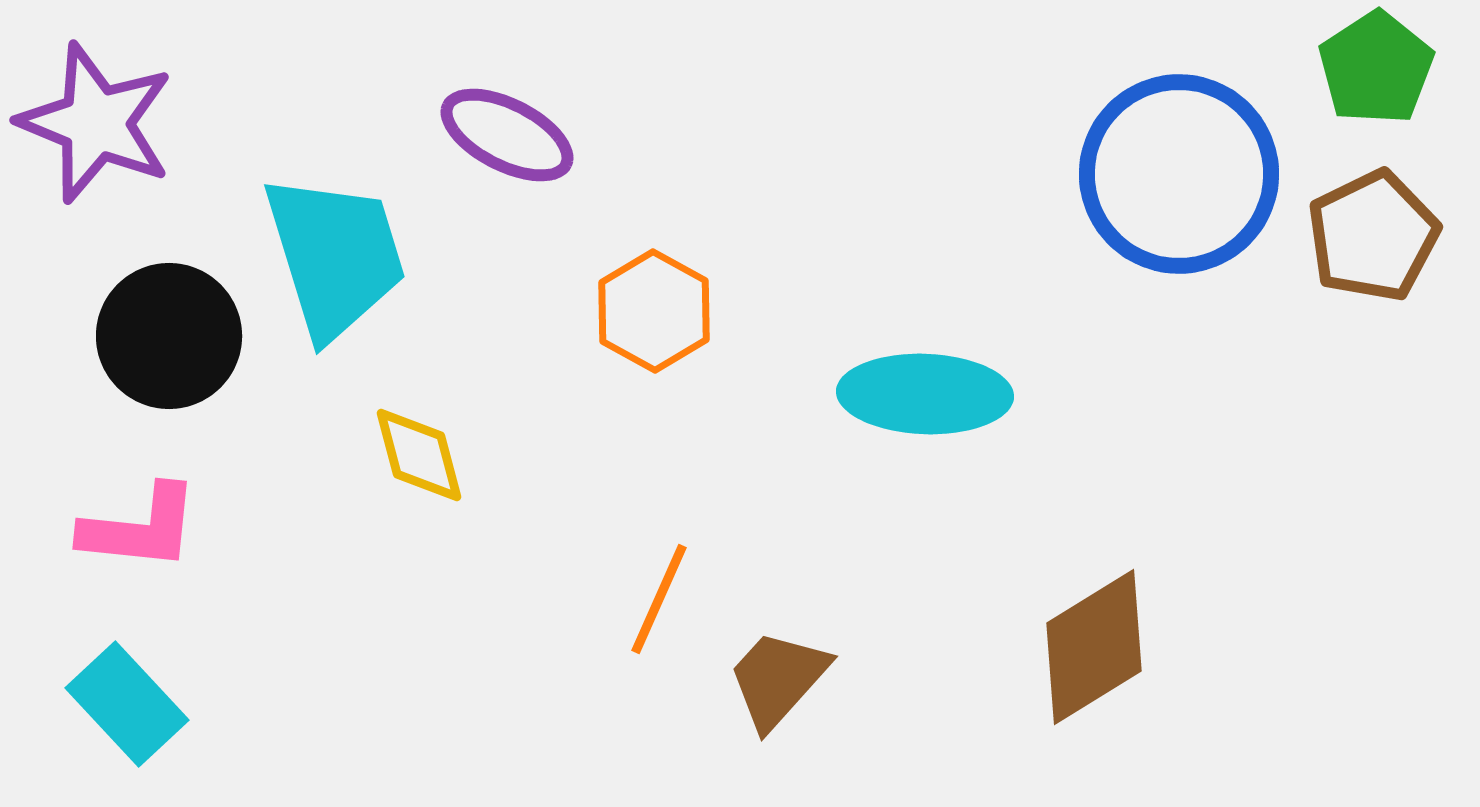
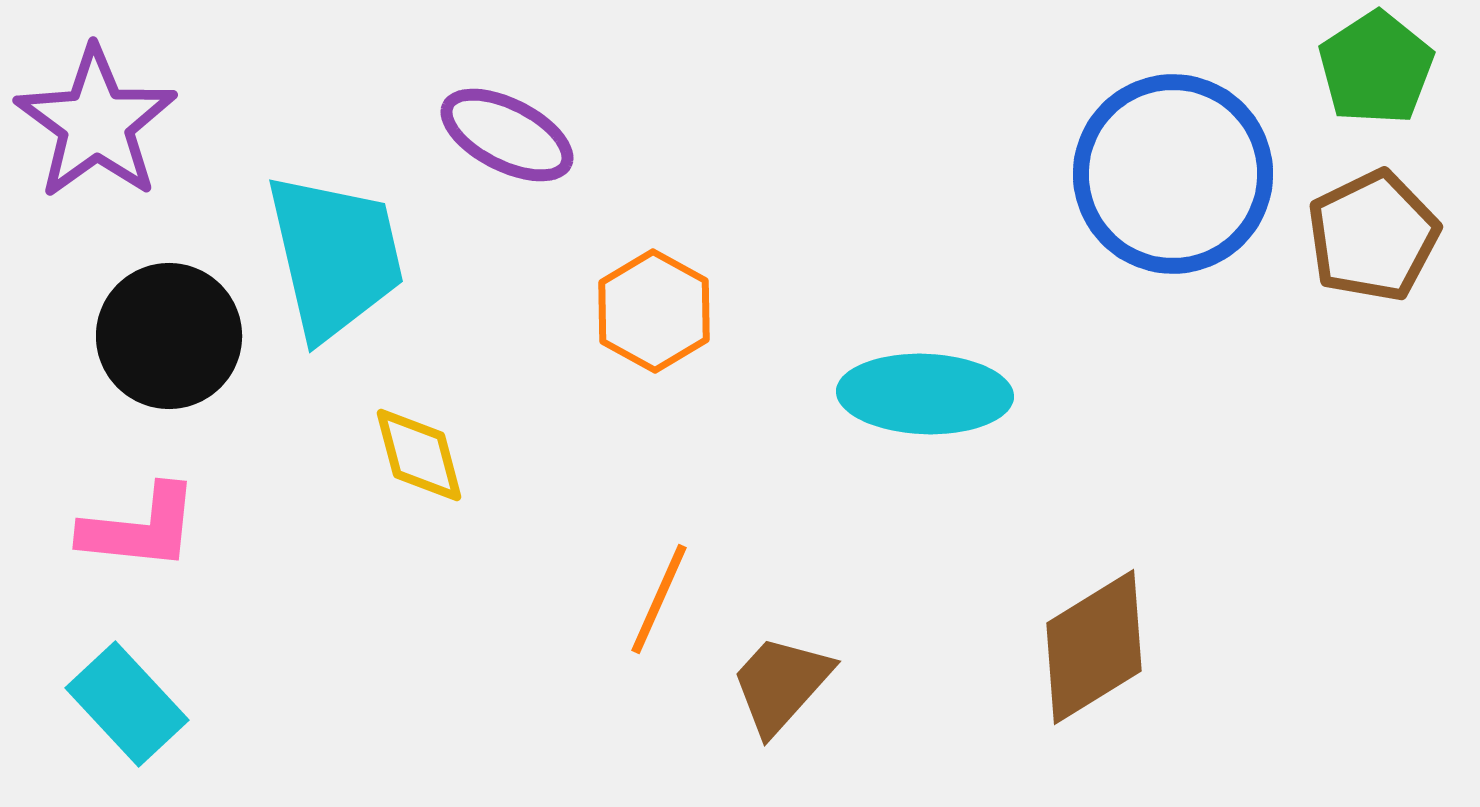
purple star: rotated 14 degrees clockwise
blue circle: moved 6 px left
cyan trapezoid: rotated 4 degrees clockwise
brown trapezoid: moved 3 px right, 5 px down
